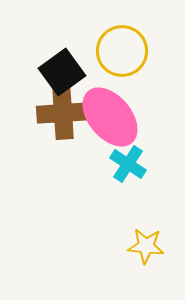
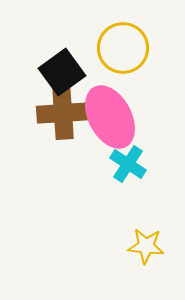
yellow circle: moved 1 px right, 3 px up
pink ellipse: rotated 12 degrees clockwise
